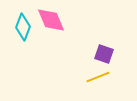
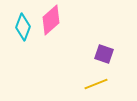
pink diamond: rotated 72 degrees clockwise
yellow line: moved 2 px left, 7 px down
